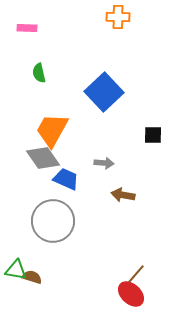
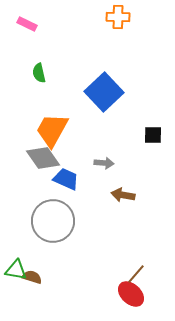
pink rectangle: moved 4 px up; rotated 24 degrees clockwise
